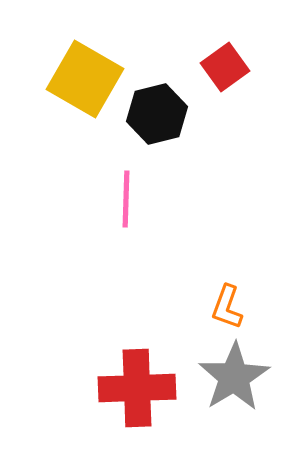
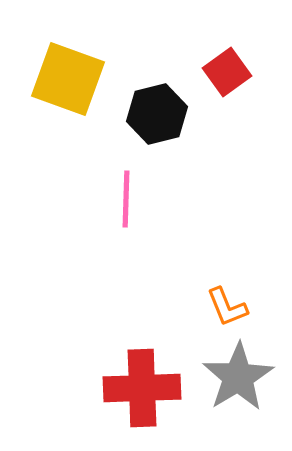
red square: moved 2 px right, 5 px down
yellow square: moved 17 px left; rotated 10 degrees counterclockwise
orange L-shape: rotated 42 degrees counterclockwise
gray star: moved 4 px right
red cross: moved 5 px right
